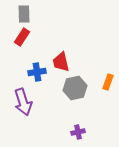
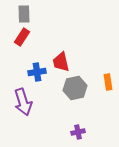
orange rectangle: rotated 28 degrees counterclockwise
